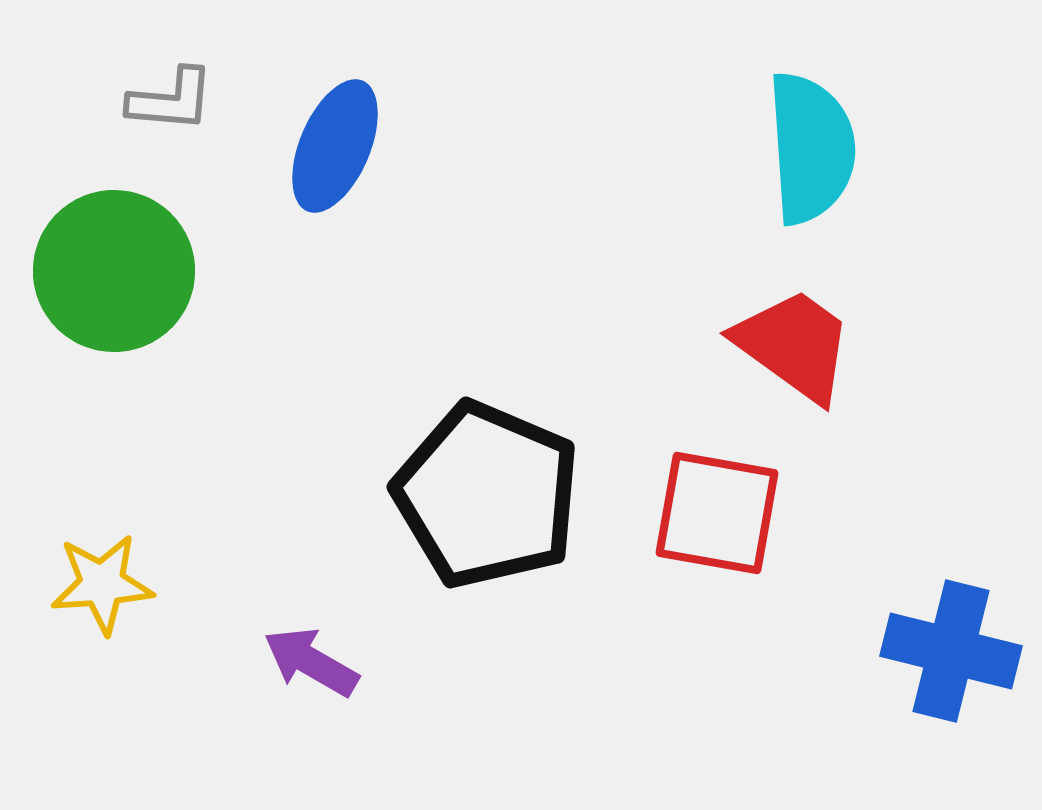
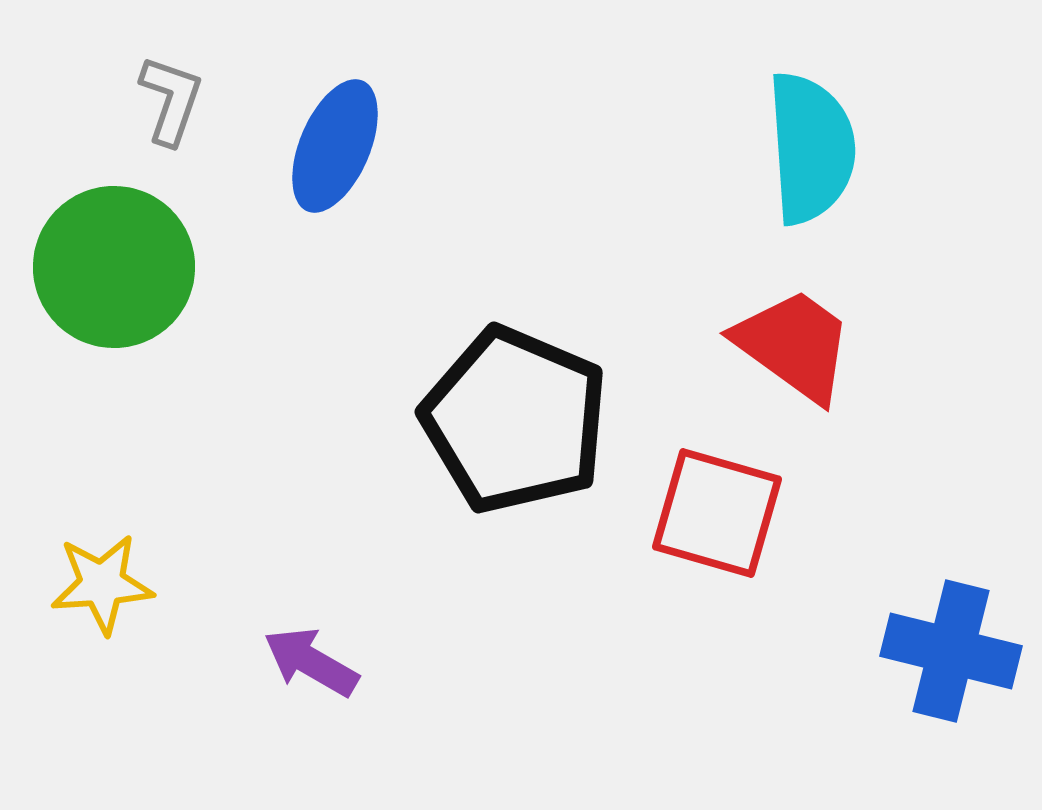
gray L-shape: rotated 76 degrees counterclockwise
green circle: moved 4 px up
black pentagon: moved 28 px right, 75 px up
red square: rotated 6 degrees clockwise
